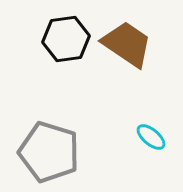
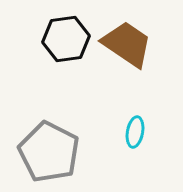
cyan ellipse: moved 16 px left, 5 px up; rotated 60 degrees clockwise
gray pentagon: rotated 10 degrees clockwise
